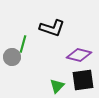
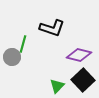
black square: rotated 35 degrees counterclockwise
